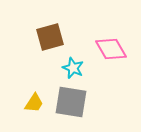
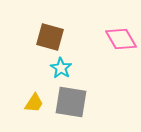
brown square: rotated 32 degrees clockwise
pink diamond: moved 10 px right, 10 px up
cyan star: moved 12 px left; rotated 10 degrees clockwise
